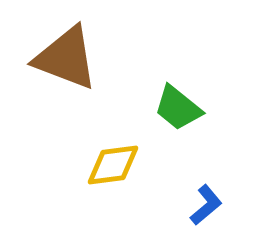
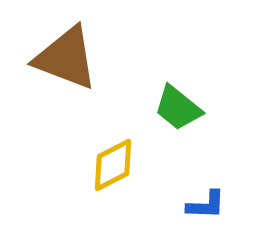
yellow diamond: rotated 20 degrees counterclockwise
blue L-shape: rotated 42 degrees clockwise
